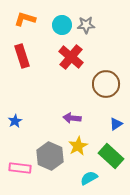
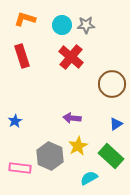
brown circle: moved 6 px right
